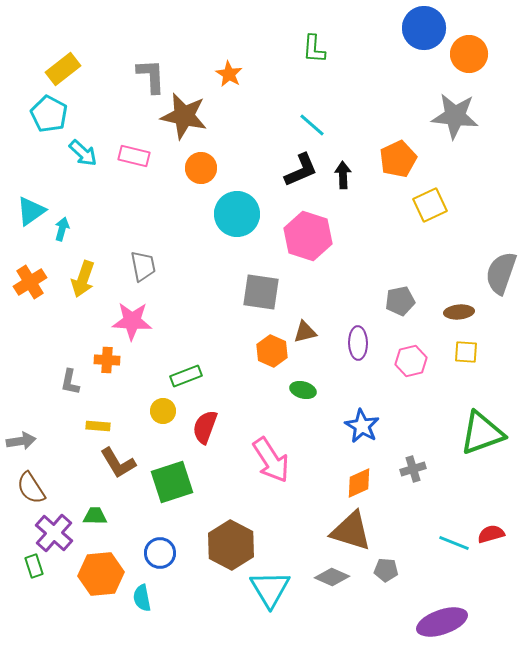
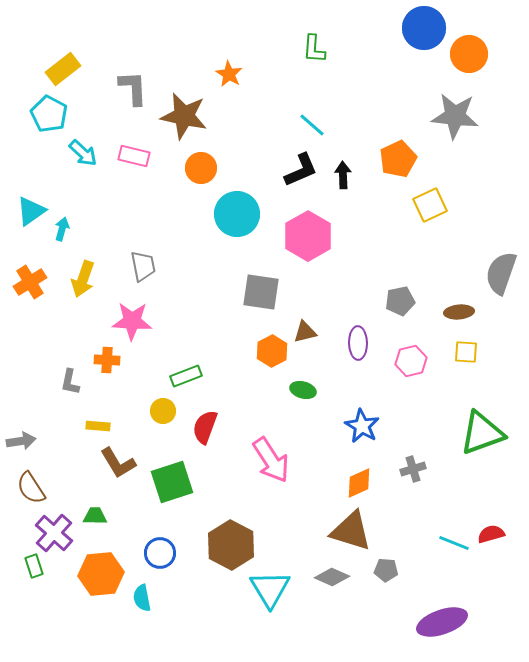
gray L-shape at (151, 76): moved 18 px left, 12 px down
pink hexagon at (308, 236): rotated 12 degrees clockwise
orange hexagon at (272, 351): rotated 8 degrees clockwise
